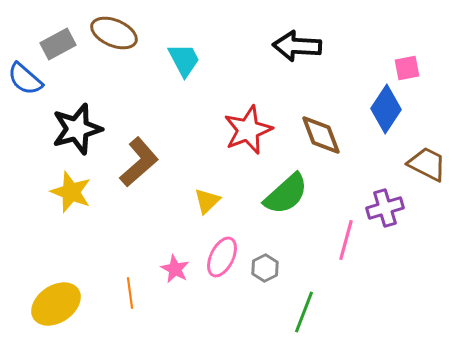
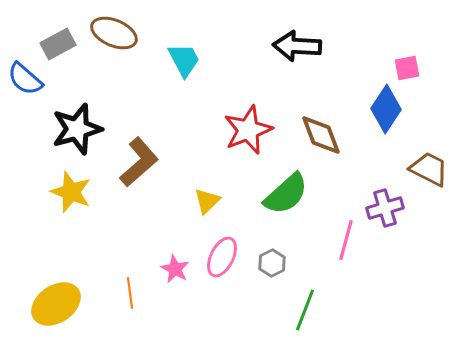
brown trapezoid: moved 2 px right, 5 px down
gray hexagon: moved 7 px right, 5 px up
green line: moved 1 px right, 2 px up
